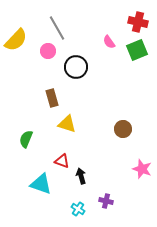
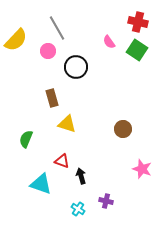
green square: rotated 35 degrees counterclockwise
